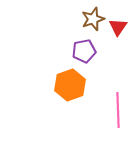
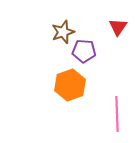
brown star: moved 30 px left, 13 px down
purple pentagon: rotated 15 degrees clockwise
pink line: moved 1 px left, 4 px down
